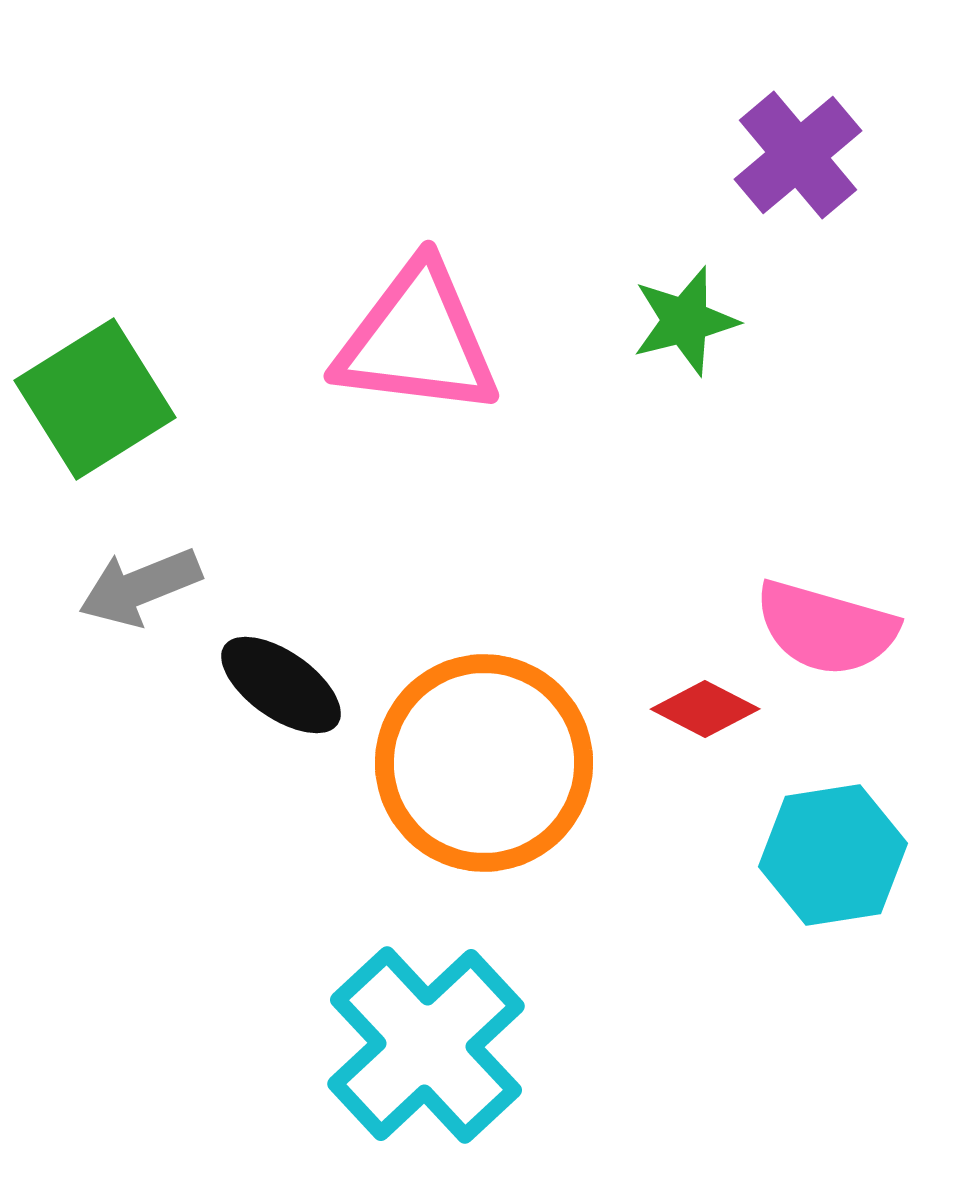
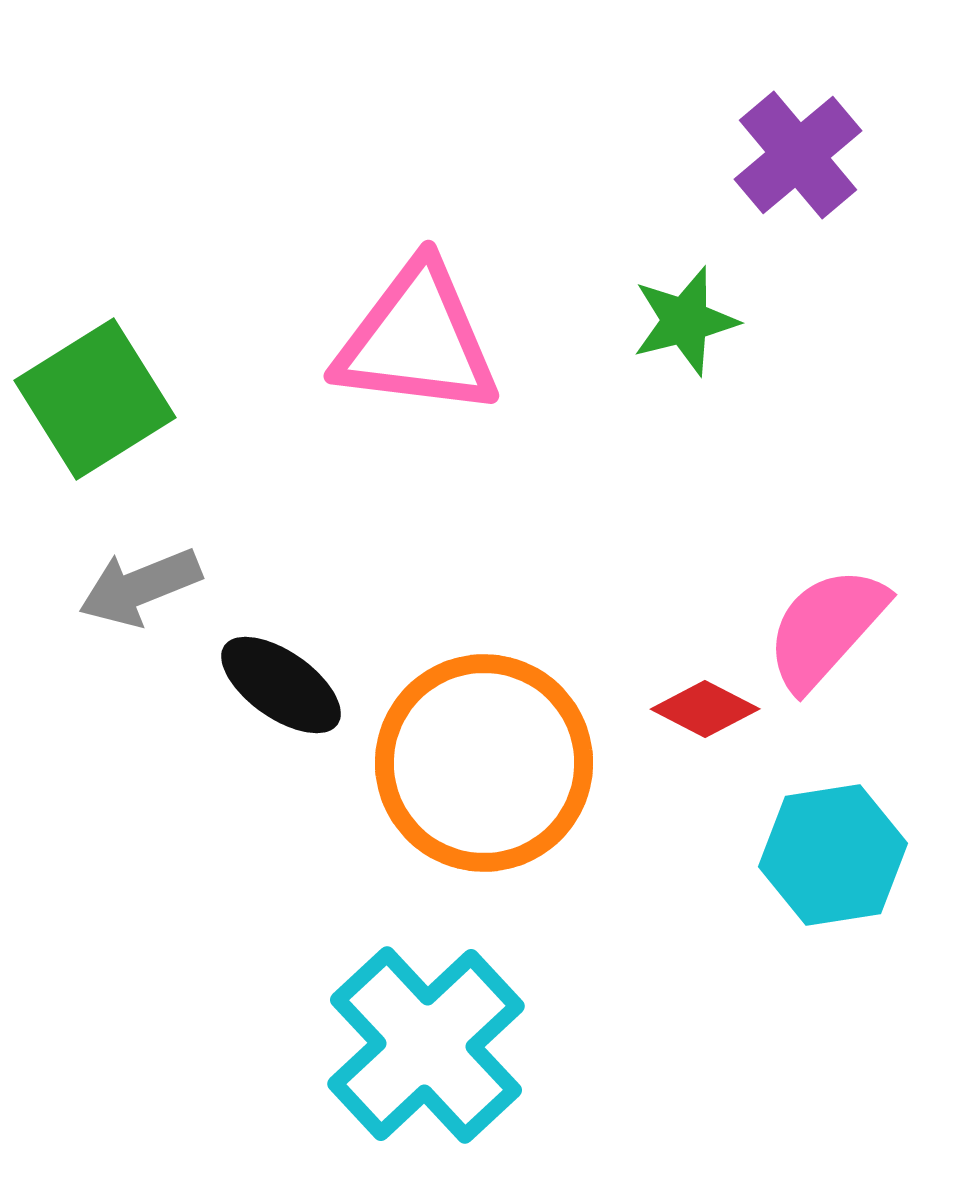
pink semicircle: rotated 116 degrees clockwise
